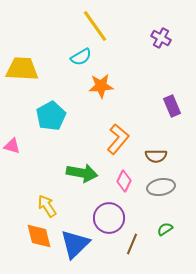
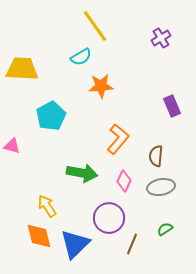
purple cross: rotated 30 degrees clockwise
brown semicircle: rotated 95 degrees clockwise
